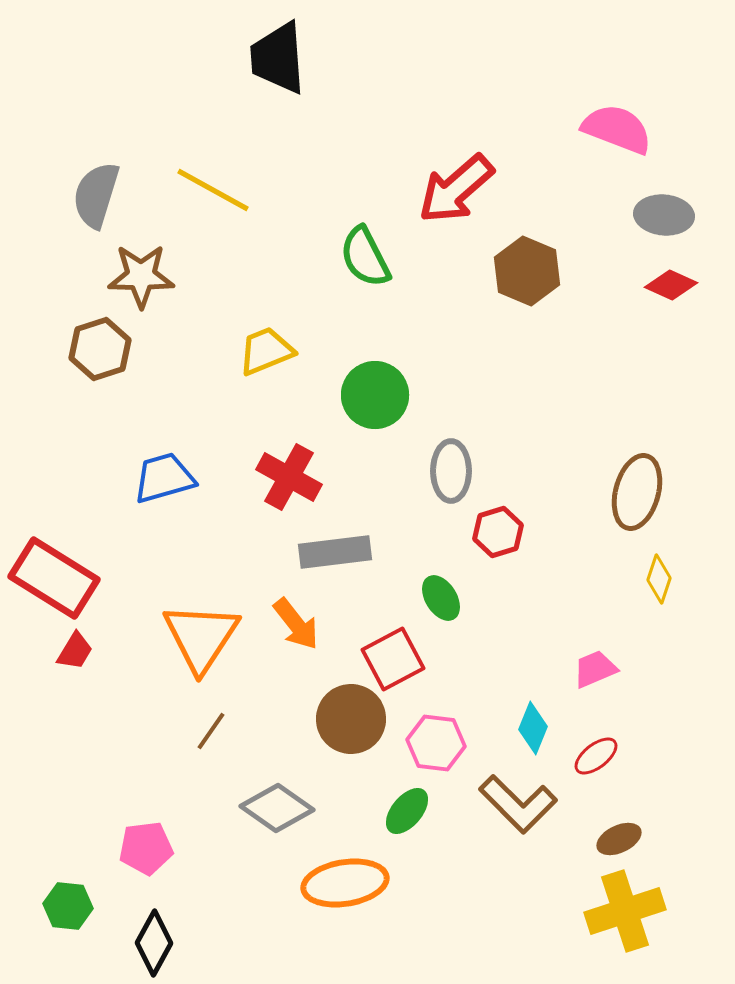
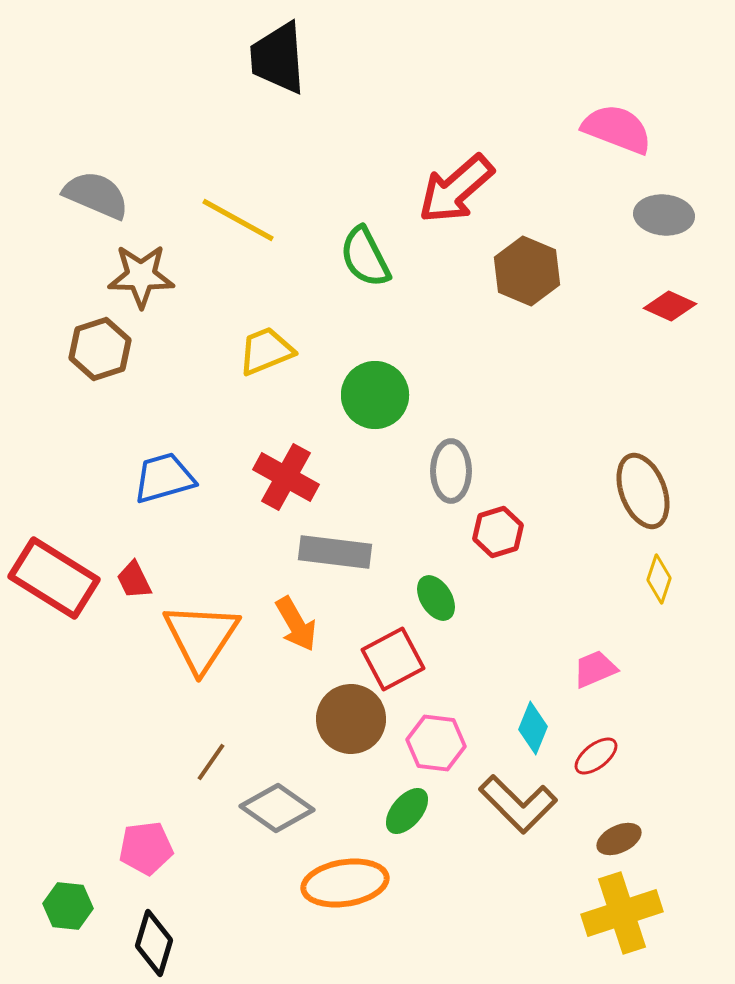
yellow line at (213, 190): moved 25 px right, 30 px down
gray semicircle at (96, 195): rotated 96 degrees clockwise
red diamond at (671, 285): moved 1 px left, 21 px down
red cross at (289, 477): moved 3 px left
brown ellipse at (637, 492): moved 6 px right, 1 px up; rotated 36 degrees counterclockwise
gray rectangle at (335, 552): rotated 14 degrees clockwise
green ellipse at (441, 598): moved 5 px left
orange arrow at (296, 624): rotated 8 degrees clockwise
red trapezoid at (75, 651): moved 59 px right, 71 px up; rotated 123 degrees clockwise
brown line at (211, 731): moved 31 px down
yellow cross at (625, 911): moved 3 px left, 2 px down
black diamond at (154, 943): rotated 12 degrees counterclockwise
